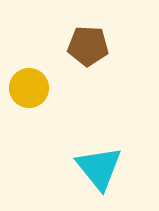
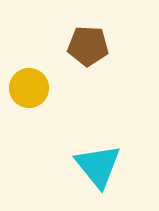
cyan triangle: moved 1 px left, 2 px up
